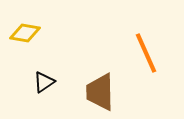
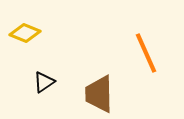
yellow diamond: rotated 12 degrees clockwise
brown trapezoid: moved 1 px left, 2 px down
